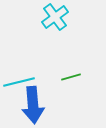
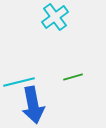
green line: moved 2 px right
blue arrow: rotated 6 degrees counterclockwise
